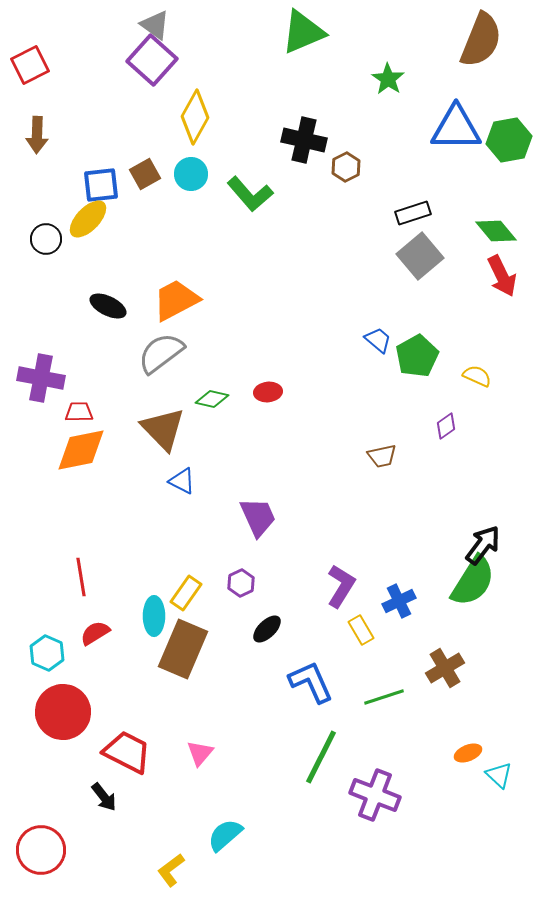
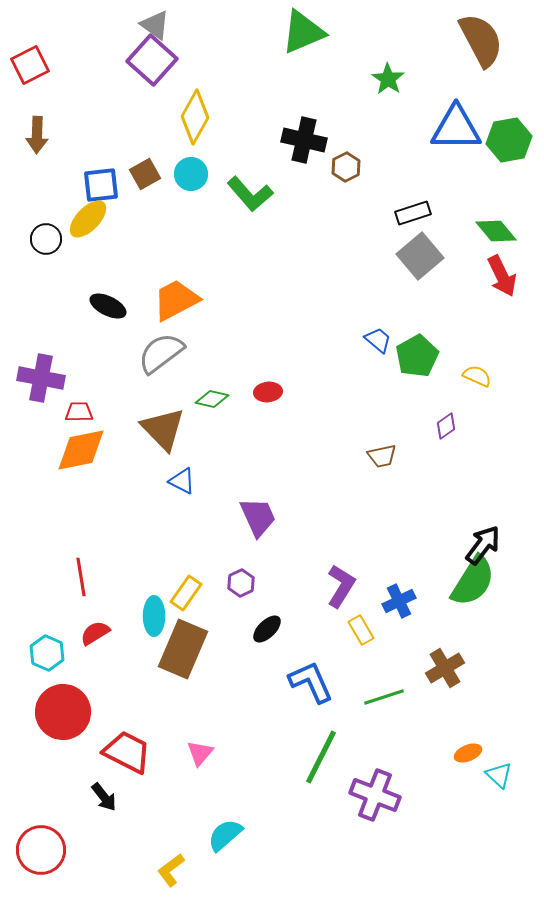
brown semicircle at (481, 40): rotated 50 degrees counterclockwise
